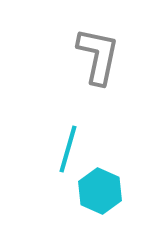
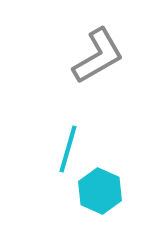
gray L-shape: rotated 48 degrees clockwise
